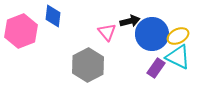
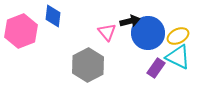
blue circle: moved 4 px left, 1 px up
